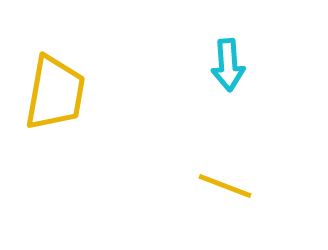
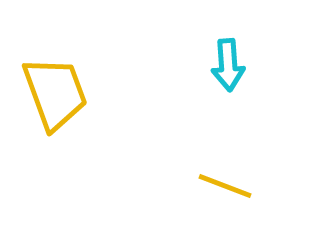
yellow trapezoid: rotated 30 degrees counterclockwise
